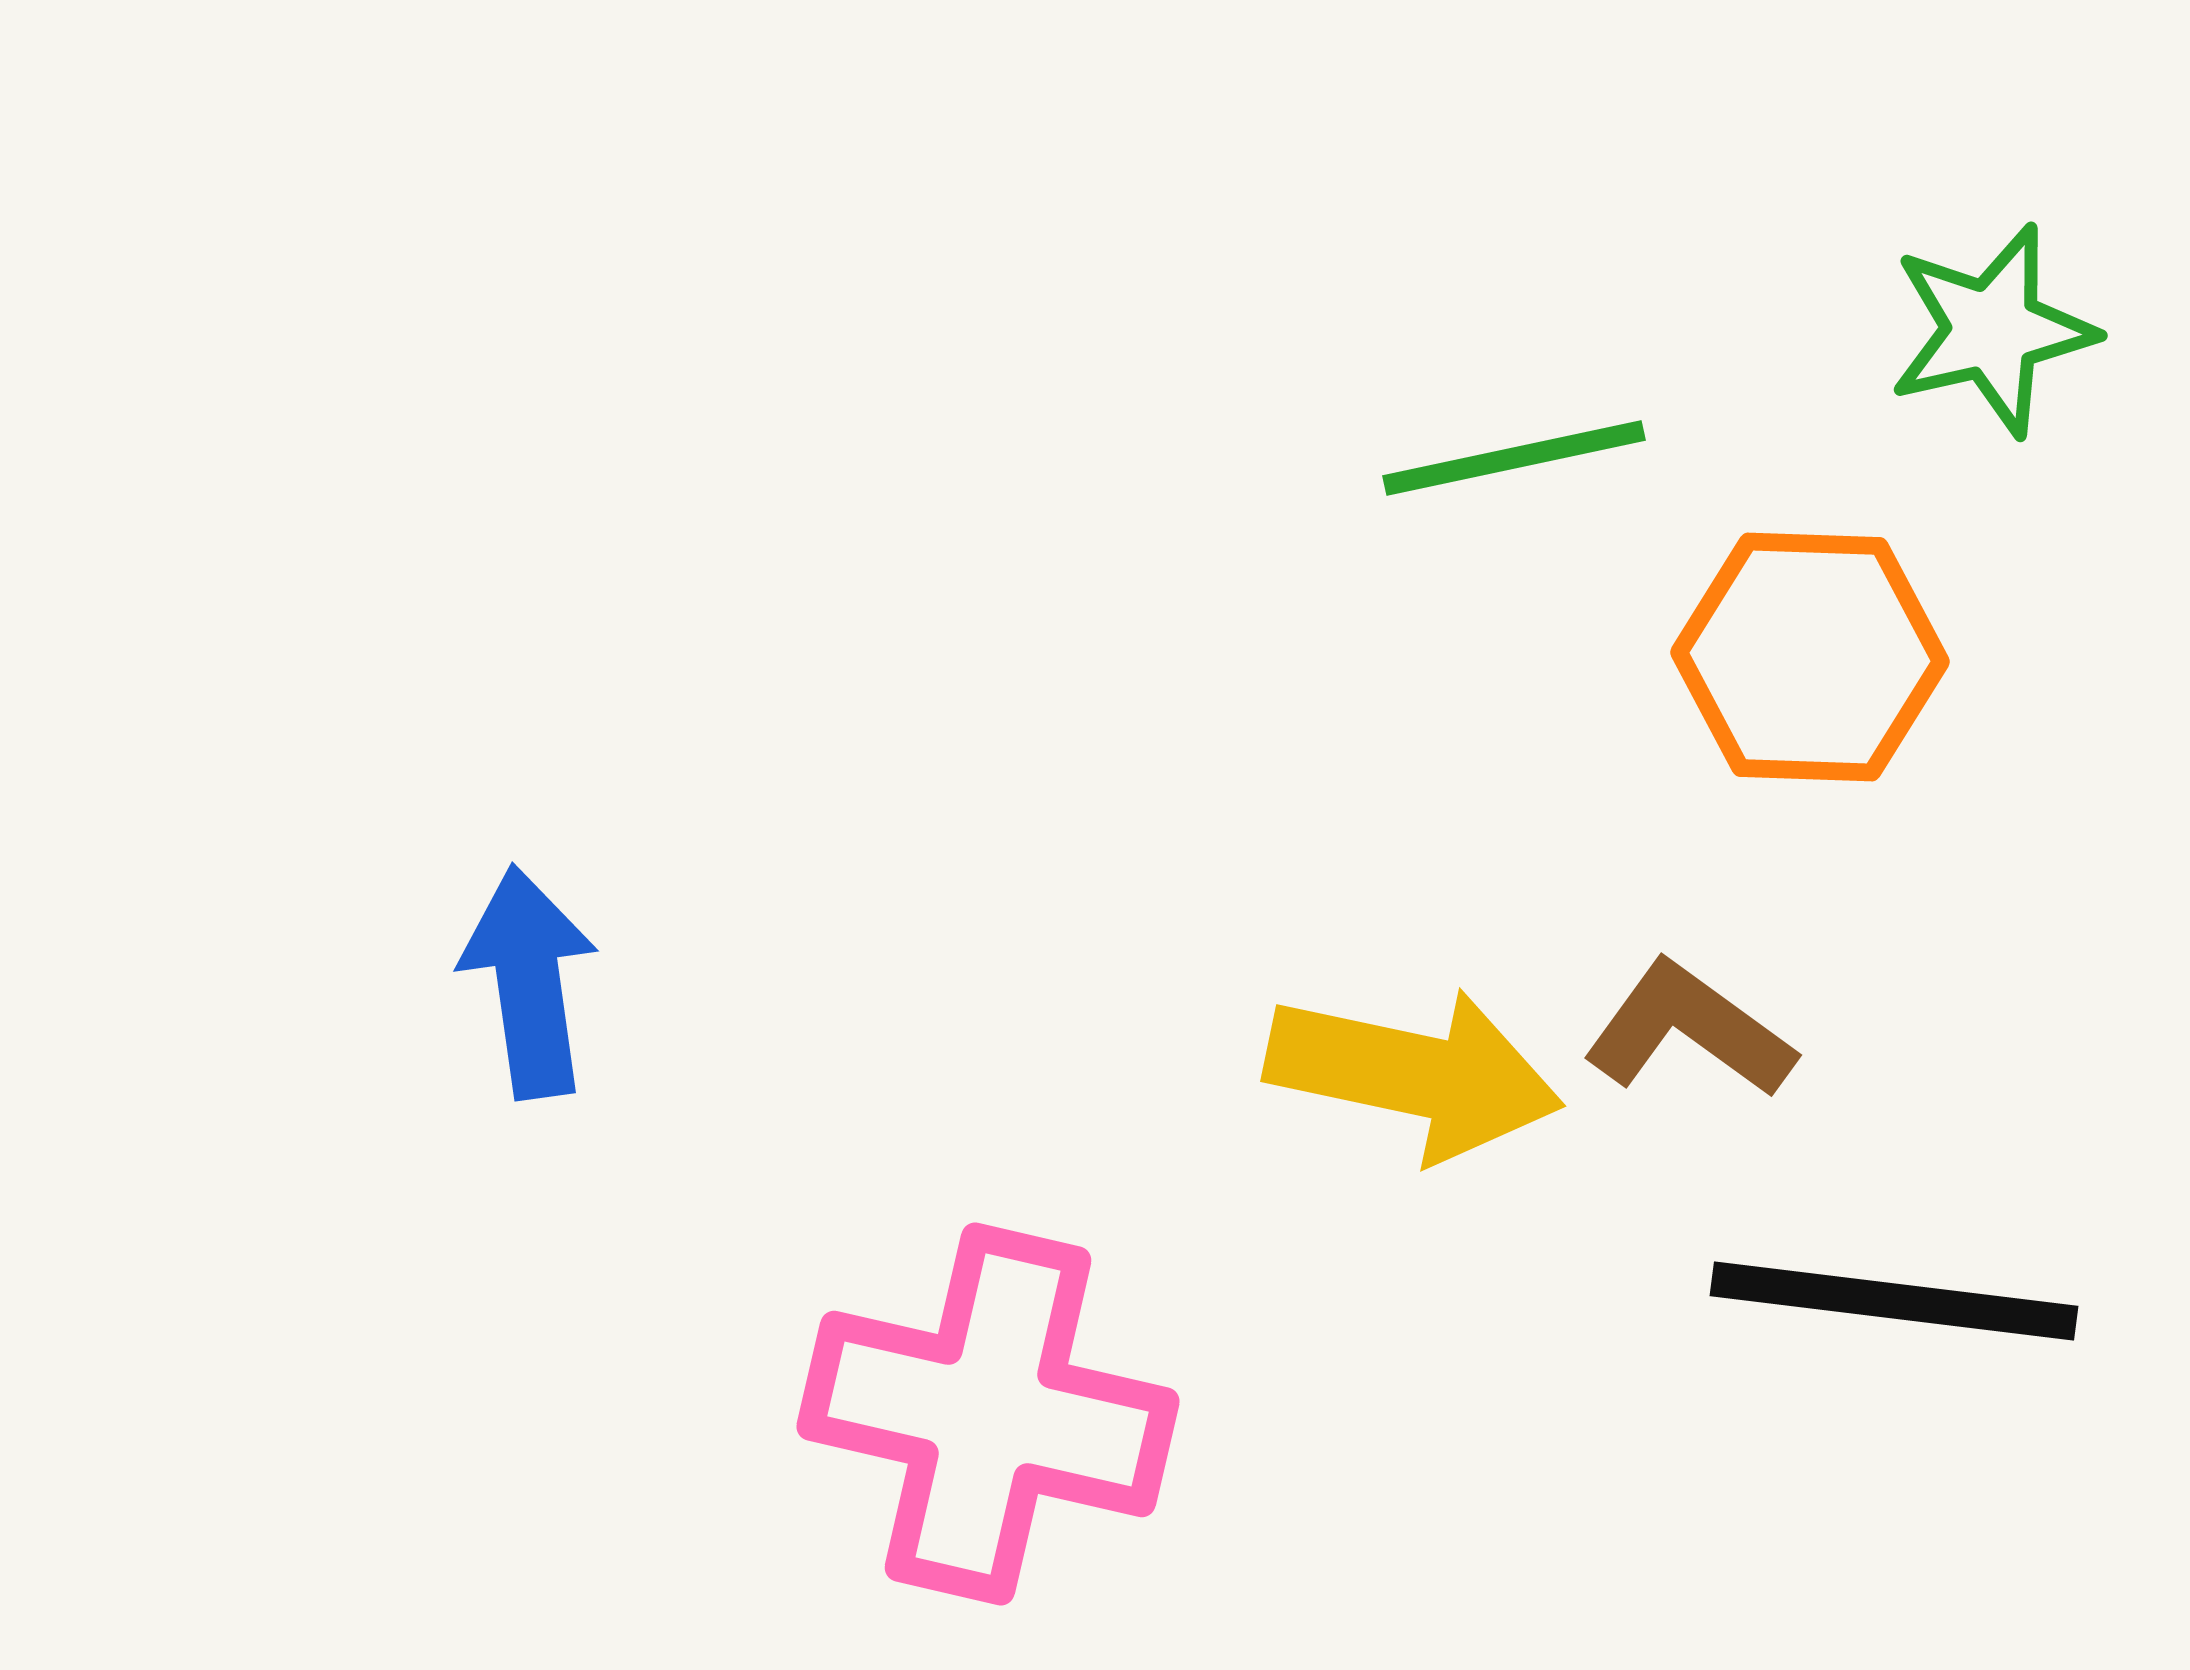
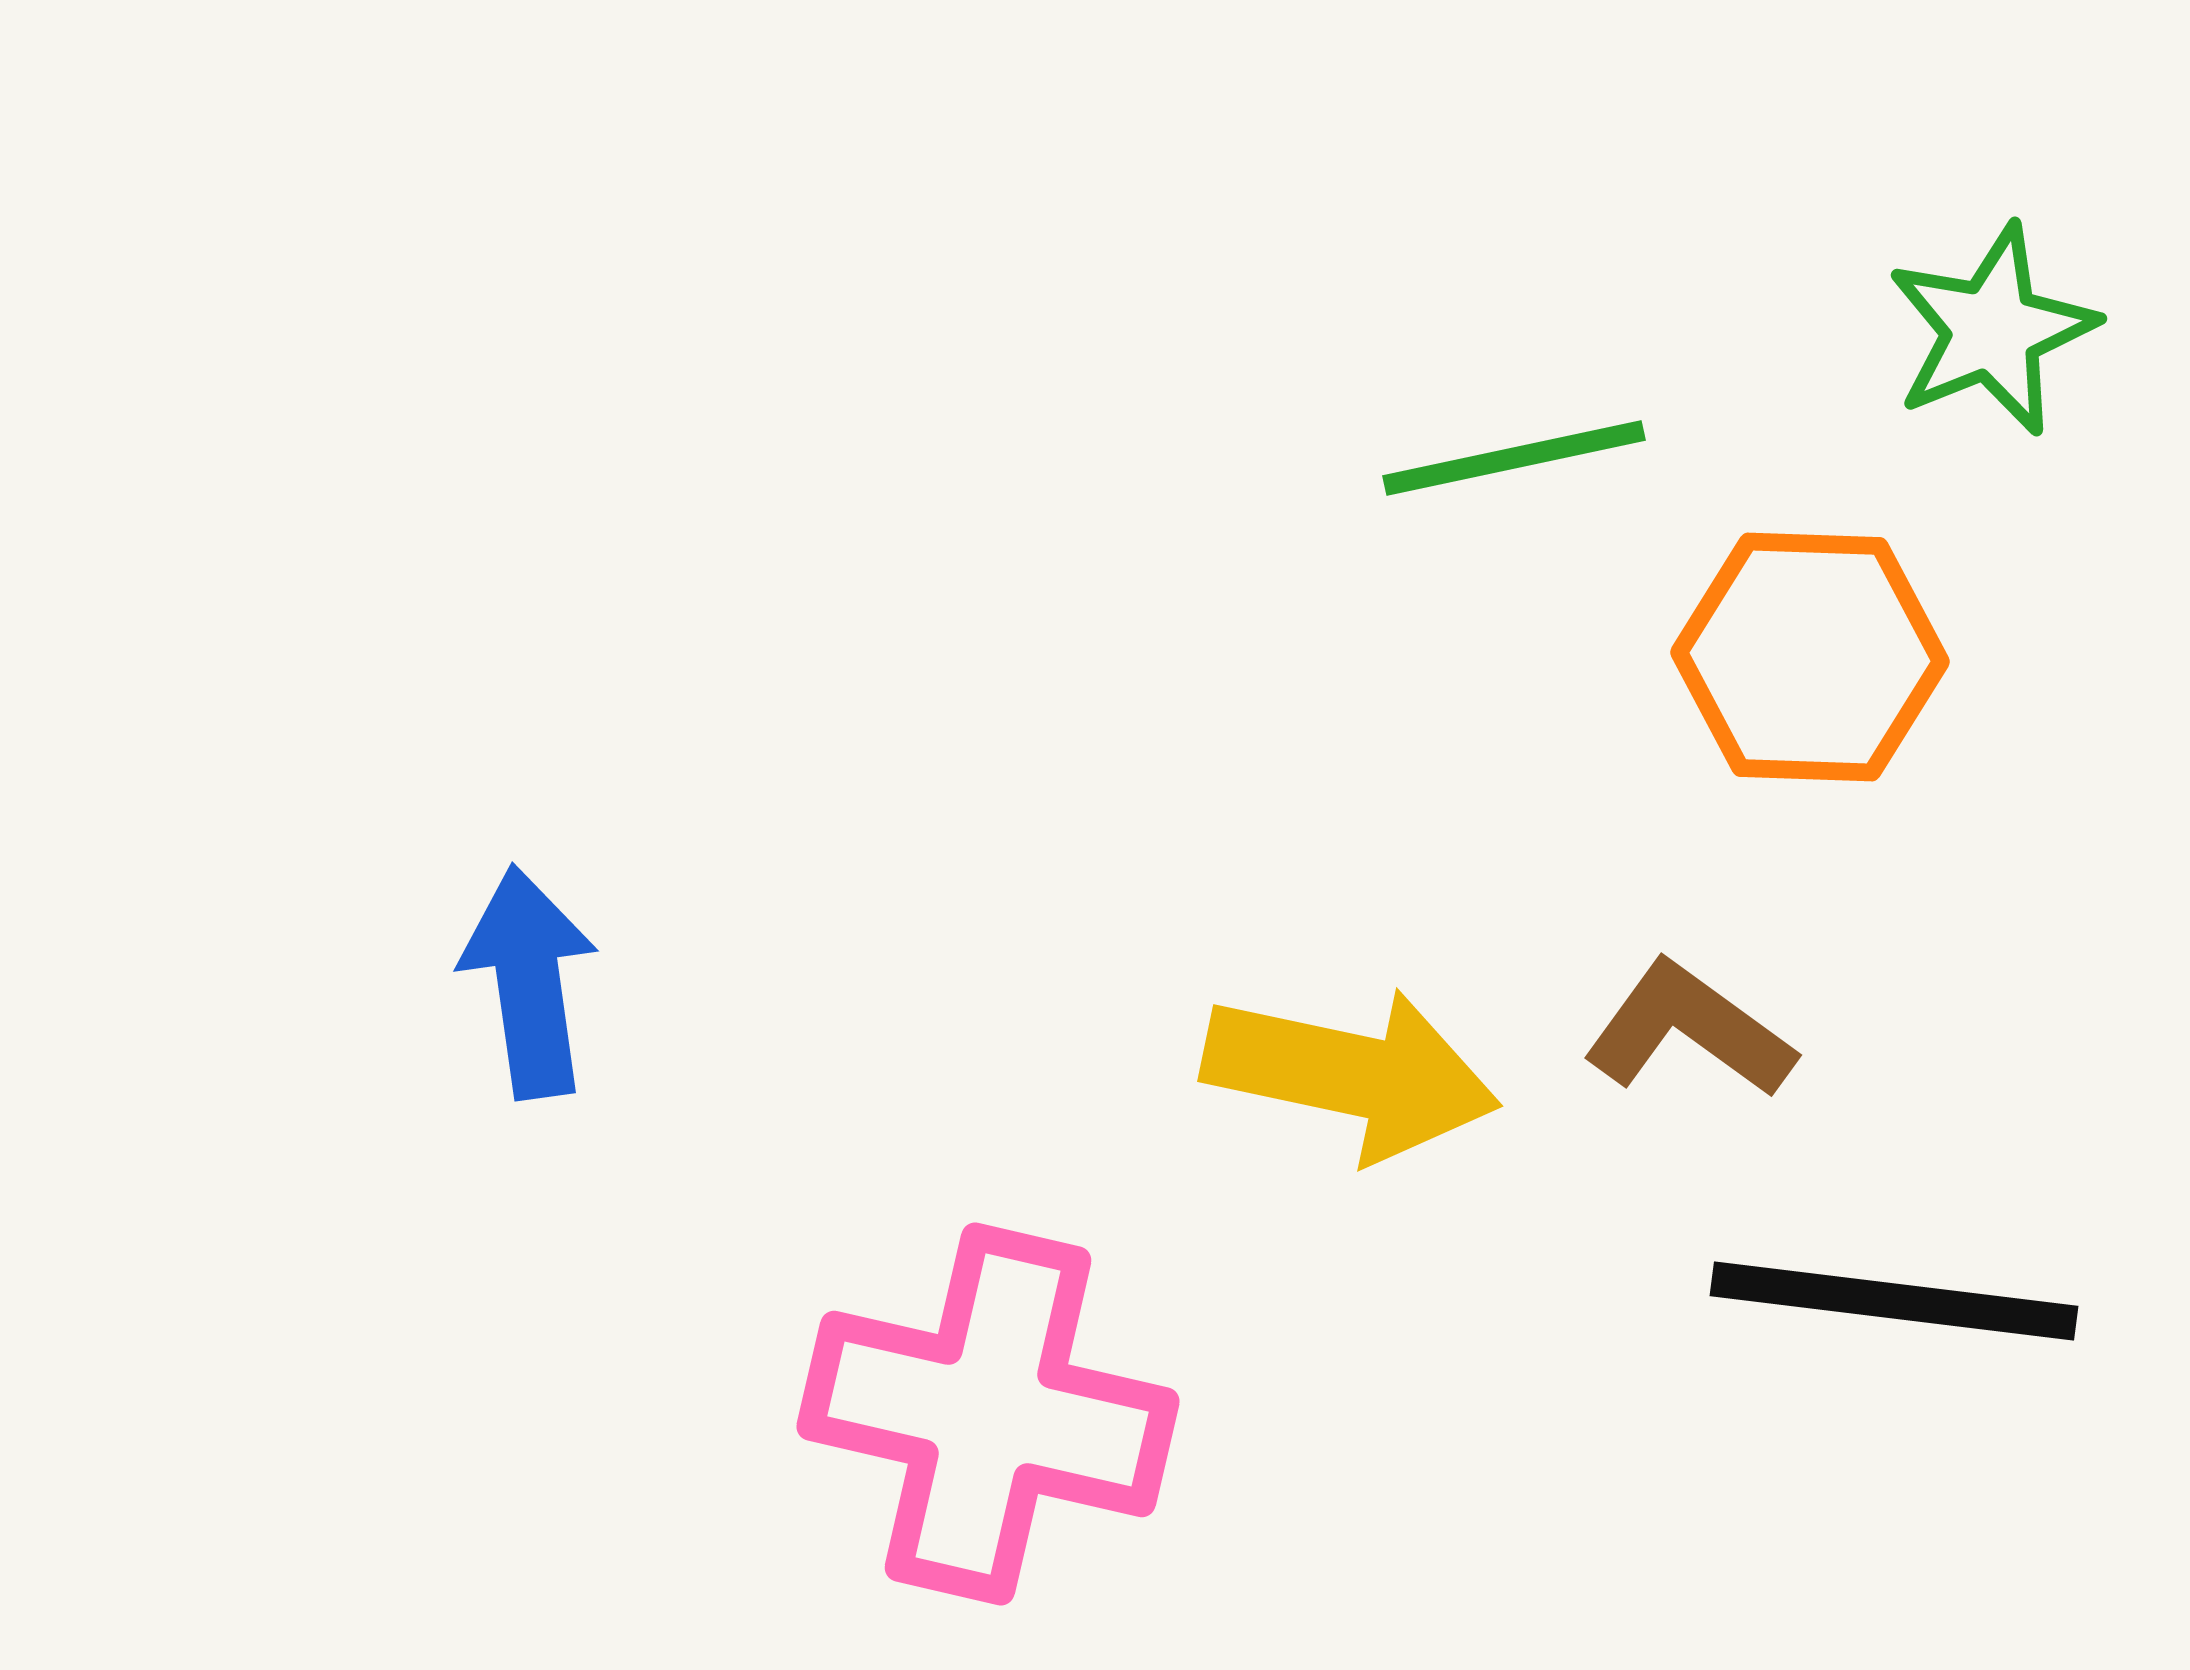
green star: rotated 9 degrees counterclockwise
yellow arrow: moved 63 px left
